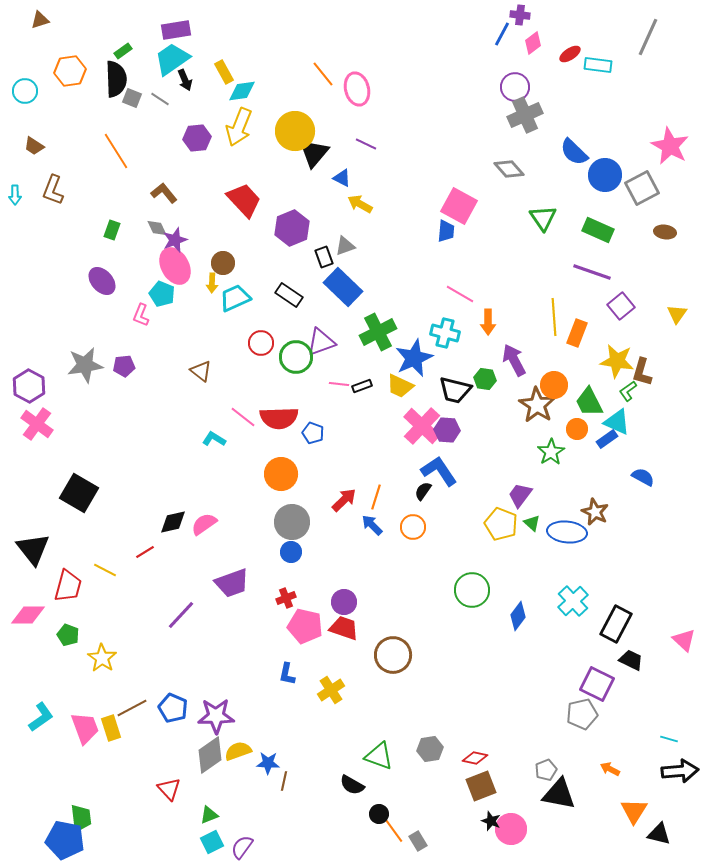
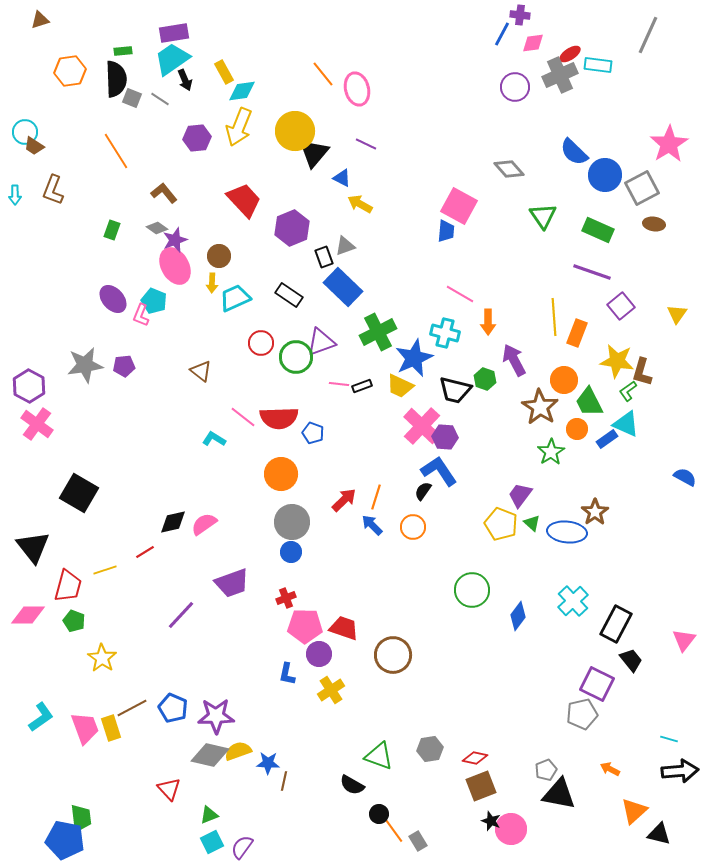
purple rectangle at (176, 30): moved 2 px left, 3 px down
gray line at (648, 37): moved 2 px up
pink diamond at (533, 43): rotated 30 degrees clockwise
green rectangle at (123, 51): rotated 30 degrees clockwise
cyan circle at (25, 91): moved 41 px down
gray cross at (525, 115): moved 35 px right, 40 px up
pink star at (670, 146): moved 1 px left, 2 px up; rotated 12 degrees clockwise
green triangle at (543, 218): moved 2 px up
gray diamond at (157, 228): rotated 30 degrees counterclockwise
brown ellipse at (665, 232): moved 11 px left, 8 px up
brown circle at (223, 263): moved 4 px left, 7 px up
purple ellipse at (102, 281): moved 11 px right, 18 px down
cyan pentagon at (162, 294): moved 8 px left, 7 px down
green hexagon at (485, 379): rotated 10 degrees clockwise
orange circle at (554, 385): moved 10 px right, 5 px up
brown star at (537, 405): moved 3 px right, 2 px down
cyan triangle at (617, 422): moved 9 px right, 2 px down
purple hexagon at (447, 430): moved 2 px left, 7 px down
blue semicircle at (643, 477): moved 42 px right
brown star at (595, 512): rotated 12 degrees clockwise
black triangle at (33, 549): moved 2 px up
yellow line at (105, 570): rotated 45 degrees counterclockwise
purple circle at (344, 602): moved 25 px left, 52 px down
pink pentagon at (305, 626): rotated 12 degrees counterclockwise
green pentagon at (68, 635): moved 6 px right, 14 px up
pink triangle at (684, 640): rotated 25 degrees clockwise
black trapezoid at (631, 660): rotated 25 degrees clockwise
gray diamond at (210, 755): rotated 48 degrees clockwise
orange triangle at (634, 811): rotated 16 degrees clockwise
